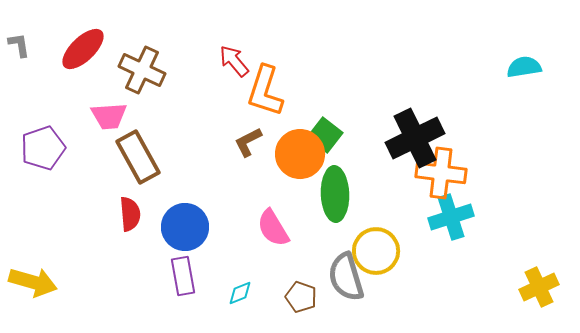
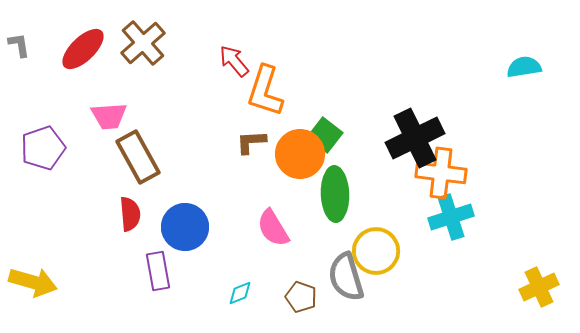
brown cross: moved 1 px right, 27 px up; rotated 24 degrees clockwise
brown L-shape: moved 3 px right; rotated 24 degrees clockwise
purple rectangle: moved 25 px left, 5 px up
